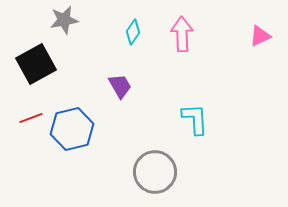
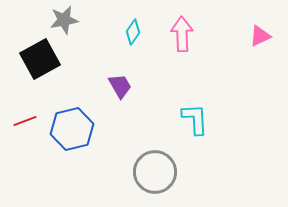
black square: moved 4 px right, 5 px up
red line: moved 6 px left, 3 px down
